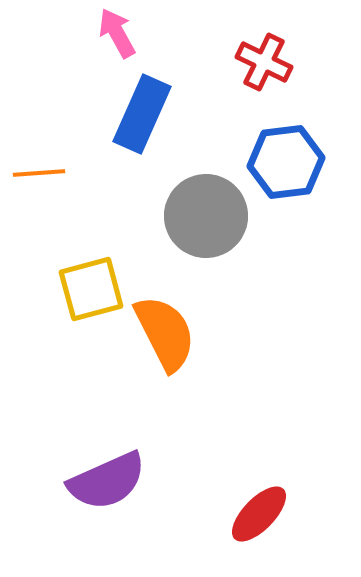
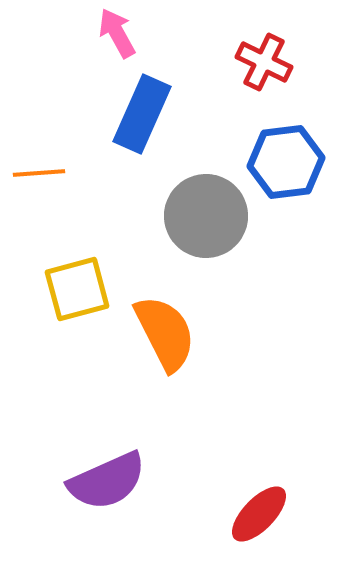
yellow square: moved 14 px left
